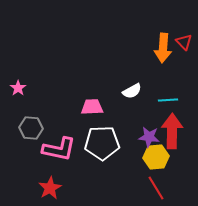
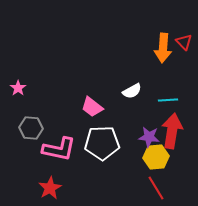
pink trapezoid: rotated 140 degrees counterclockwise
red arrow: rotated 8 degrees clockwise
